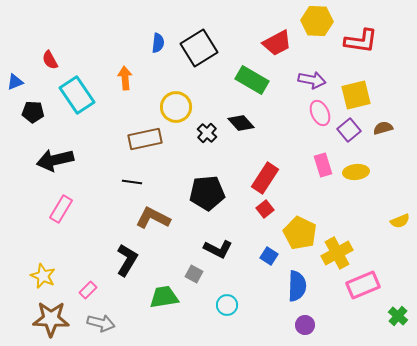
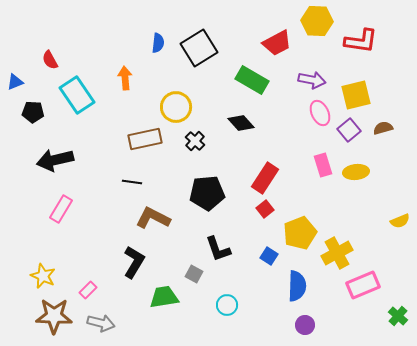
black cross at (207, 133): moved 12 px left, 8 px down
yellow pentagon at (300, 233): rotated 24 degrees clockwise
black L-shape at (218, 249): rotated 44 degrees clockwise
black L-shape at (127, 260): moved 7 px right, 2 px down
brown star at (51, 319): moved 3 px right, 3 px up
